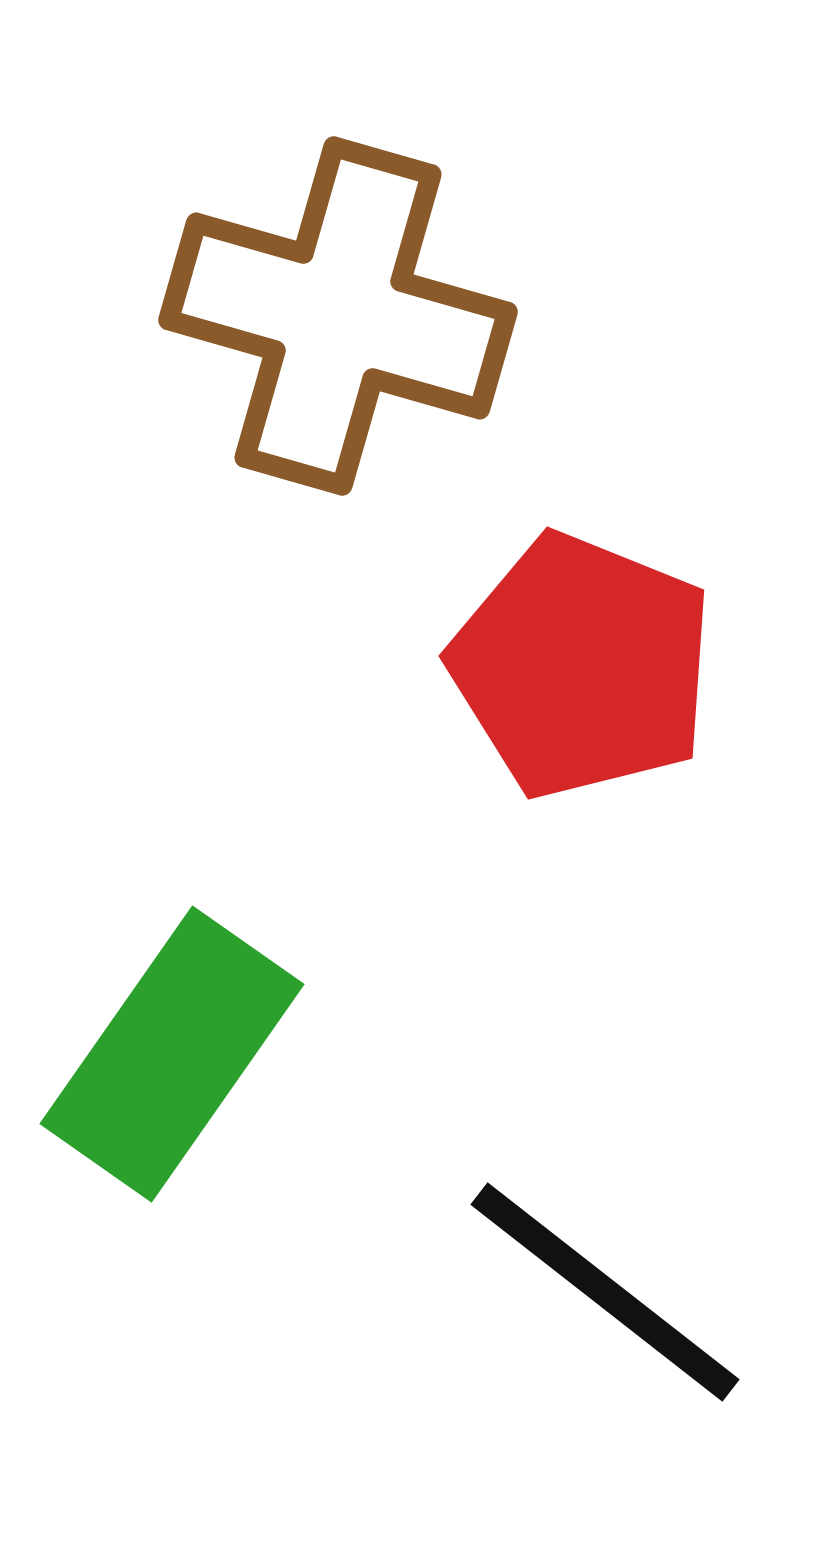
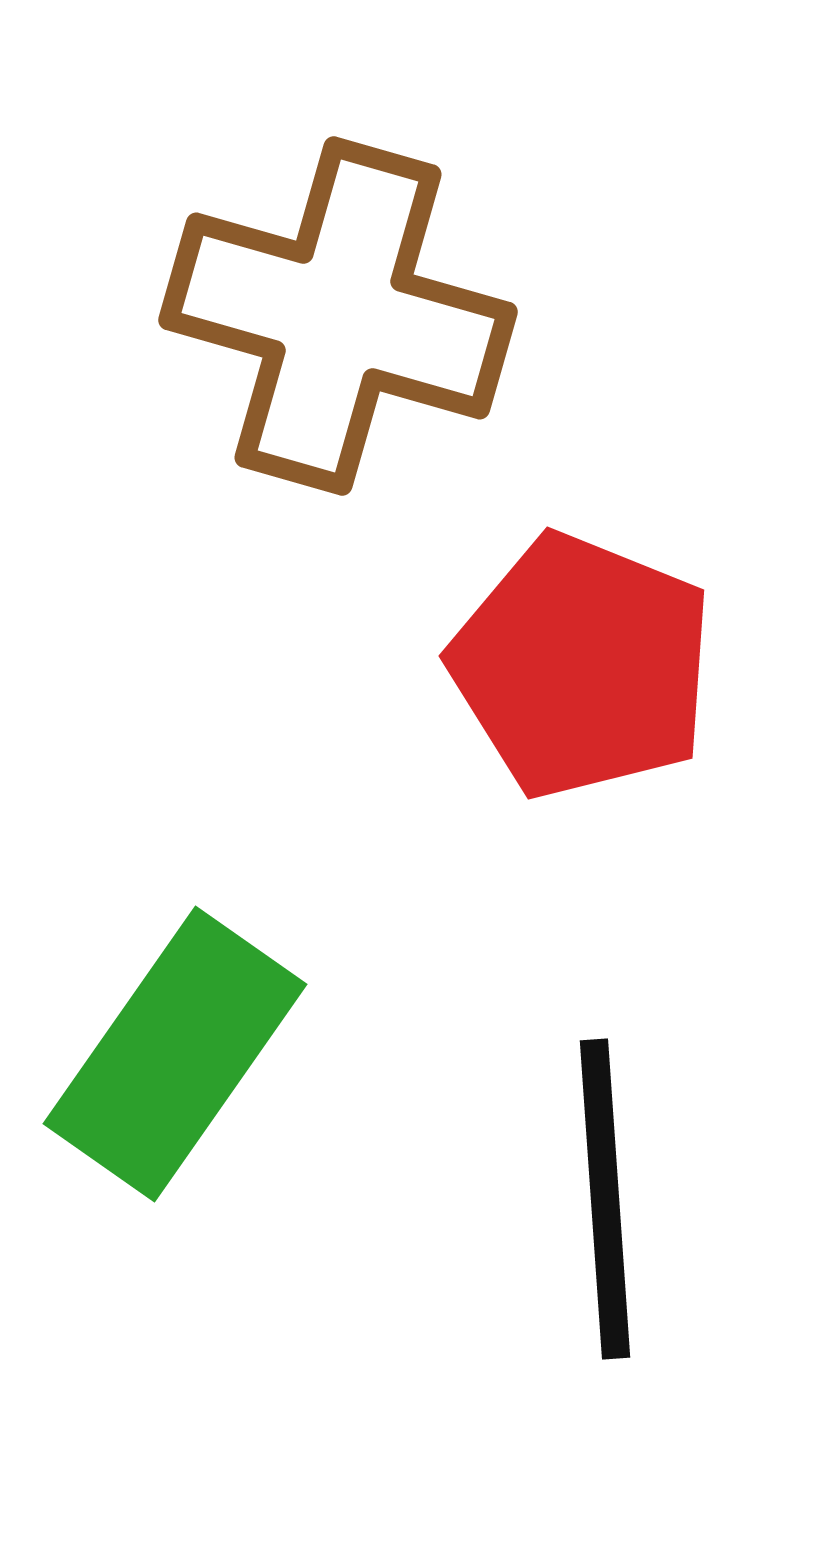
green rectangle: moved 3 px right
black line: moved 93 px up; rotated 48 degrees clockwise
